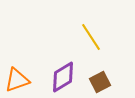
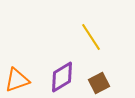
purple diamond: moved 1 px left
brown square: moved 1 px left, 1 px down
